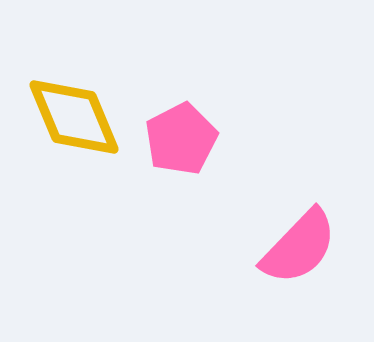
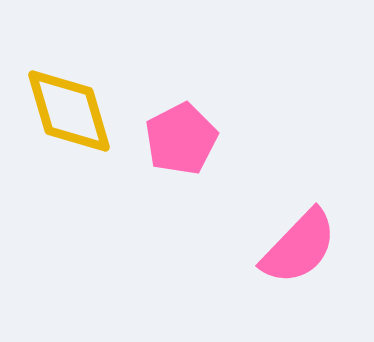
yellow diamond: moved 5 px left, 6 px up; rotated 6 degrees clockwise
